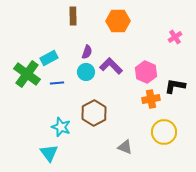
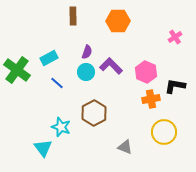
green cross: moved 10 px left, 4 px up
blue line: rotated 48 degrees clockwise
cyan triangle: moved 6 px left, 5 px up
